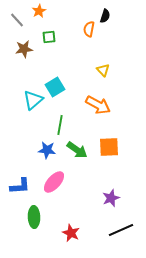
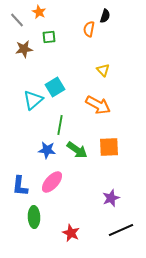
orange star: moved 1 px down; rotated 16 degrees counterclockwise
pink ellipse: moved 2 px left
blue L-shape: rotated 100 degrees clockwise
